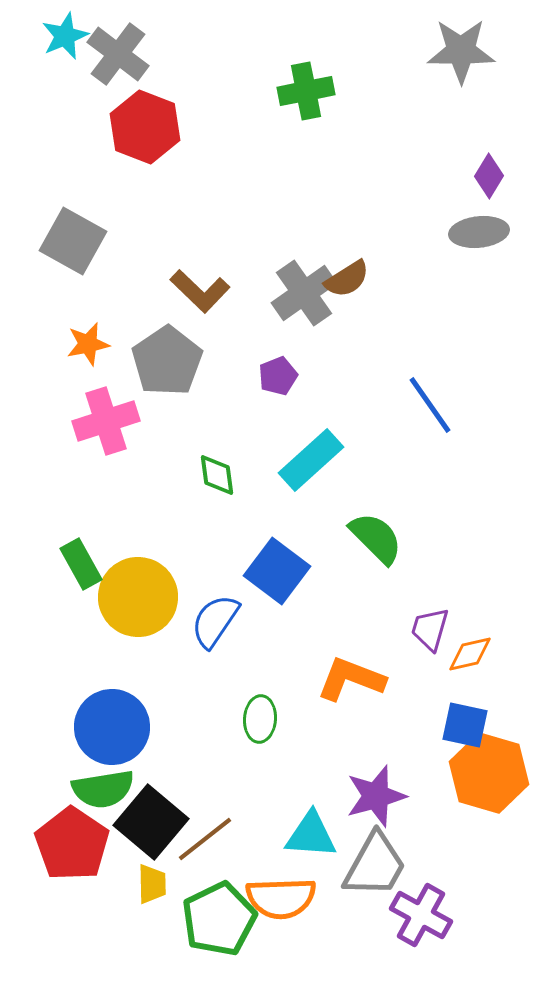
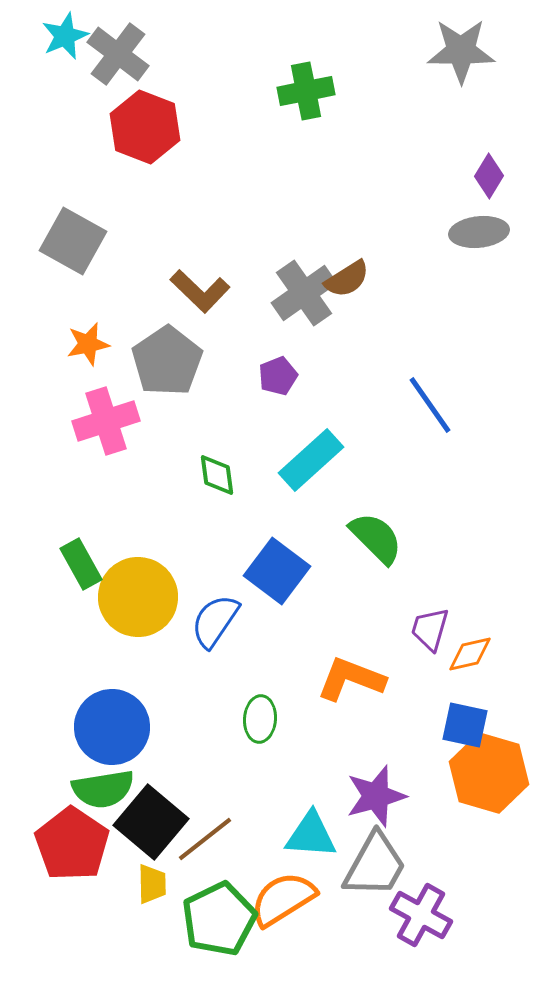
orange semicircle at (281, 898): moved 2 px right, 1 px down; rotated 150 degrees clockwise
